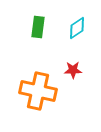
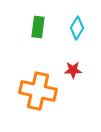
cyan diamond: rotated 25 degrees counterclockwise
